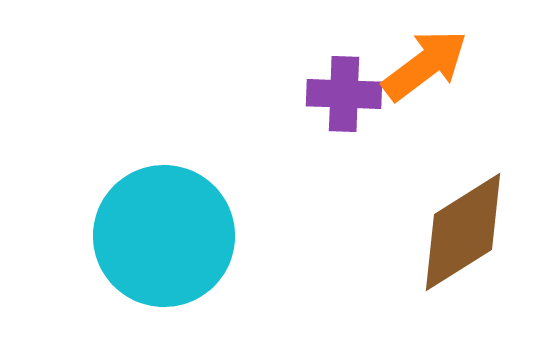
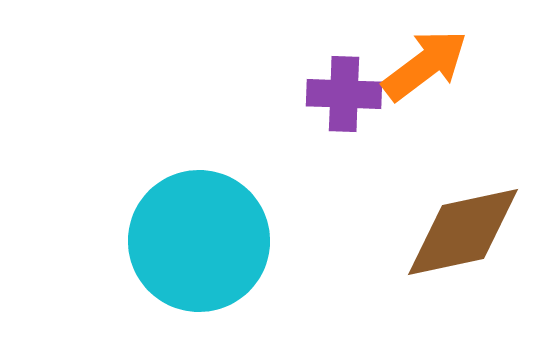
brown diamond: rotated 20 degrees clockwise
cyan circle: moved 35 px right, 5 px down
